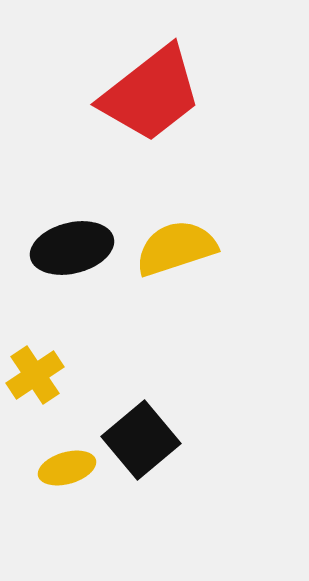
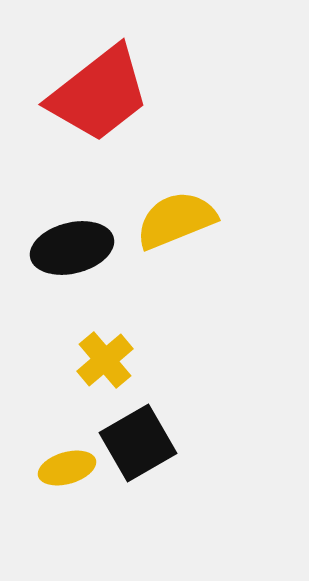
red trapezoid: moved 52 px left
yellow semicircle: moved 28 px up; rotated 4 degrees counterclockwise
yellow cross: moved 70 px right, 15 px up; rotated 6 degrees counterclockwise
black square: moved 3 px left, 3 px down; rotated 10 degrees clockwise
